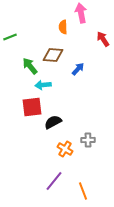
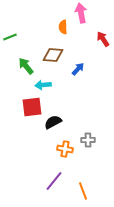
green arrow: moved 4 px left
orange cross: rotated 21 degrees counterclockwise
